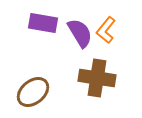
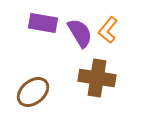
orange L-shape: moved 2 px right
